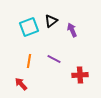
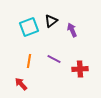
red cross: moved 6 px up
